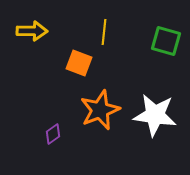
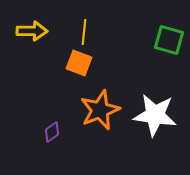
yellow line: moved 20 px left
green square: moved 3 px right, 1 px up
purple diamond: moved 1 px left, 2 px up
